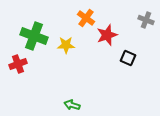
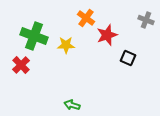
red cross: moved 3 px right, 1 px down; rotated 24 degrees counterclockwise
